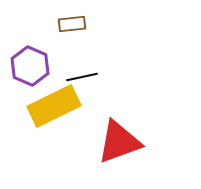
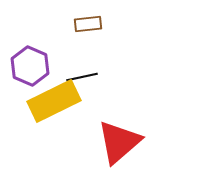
brown rectangle: moved 16 px right
yellow rectangle: moved 5 px up
red triangle: rotated 21 degrees counterclockwise
